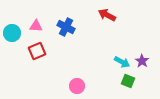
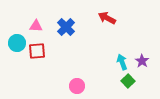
red arrow: moved 3 px down
blue cross: rotated 18 degrees clockwise
cyan circle: moved 5 px right, 10 px down
red square: rotated 18 degrees clockwise
cyan arrow: rotated 140 degrees counterclockwise
green square: rotated 24 degrees clockwise
